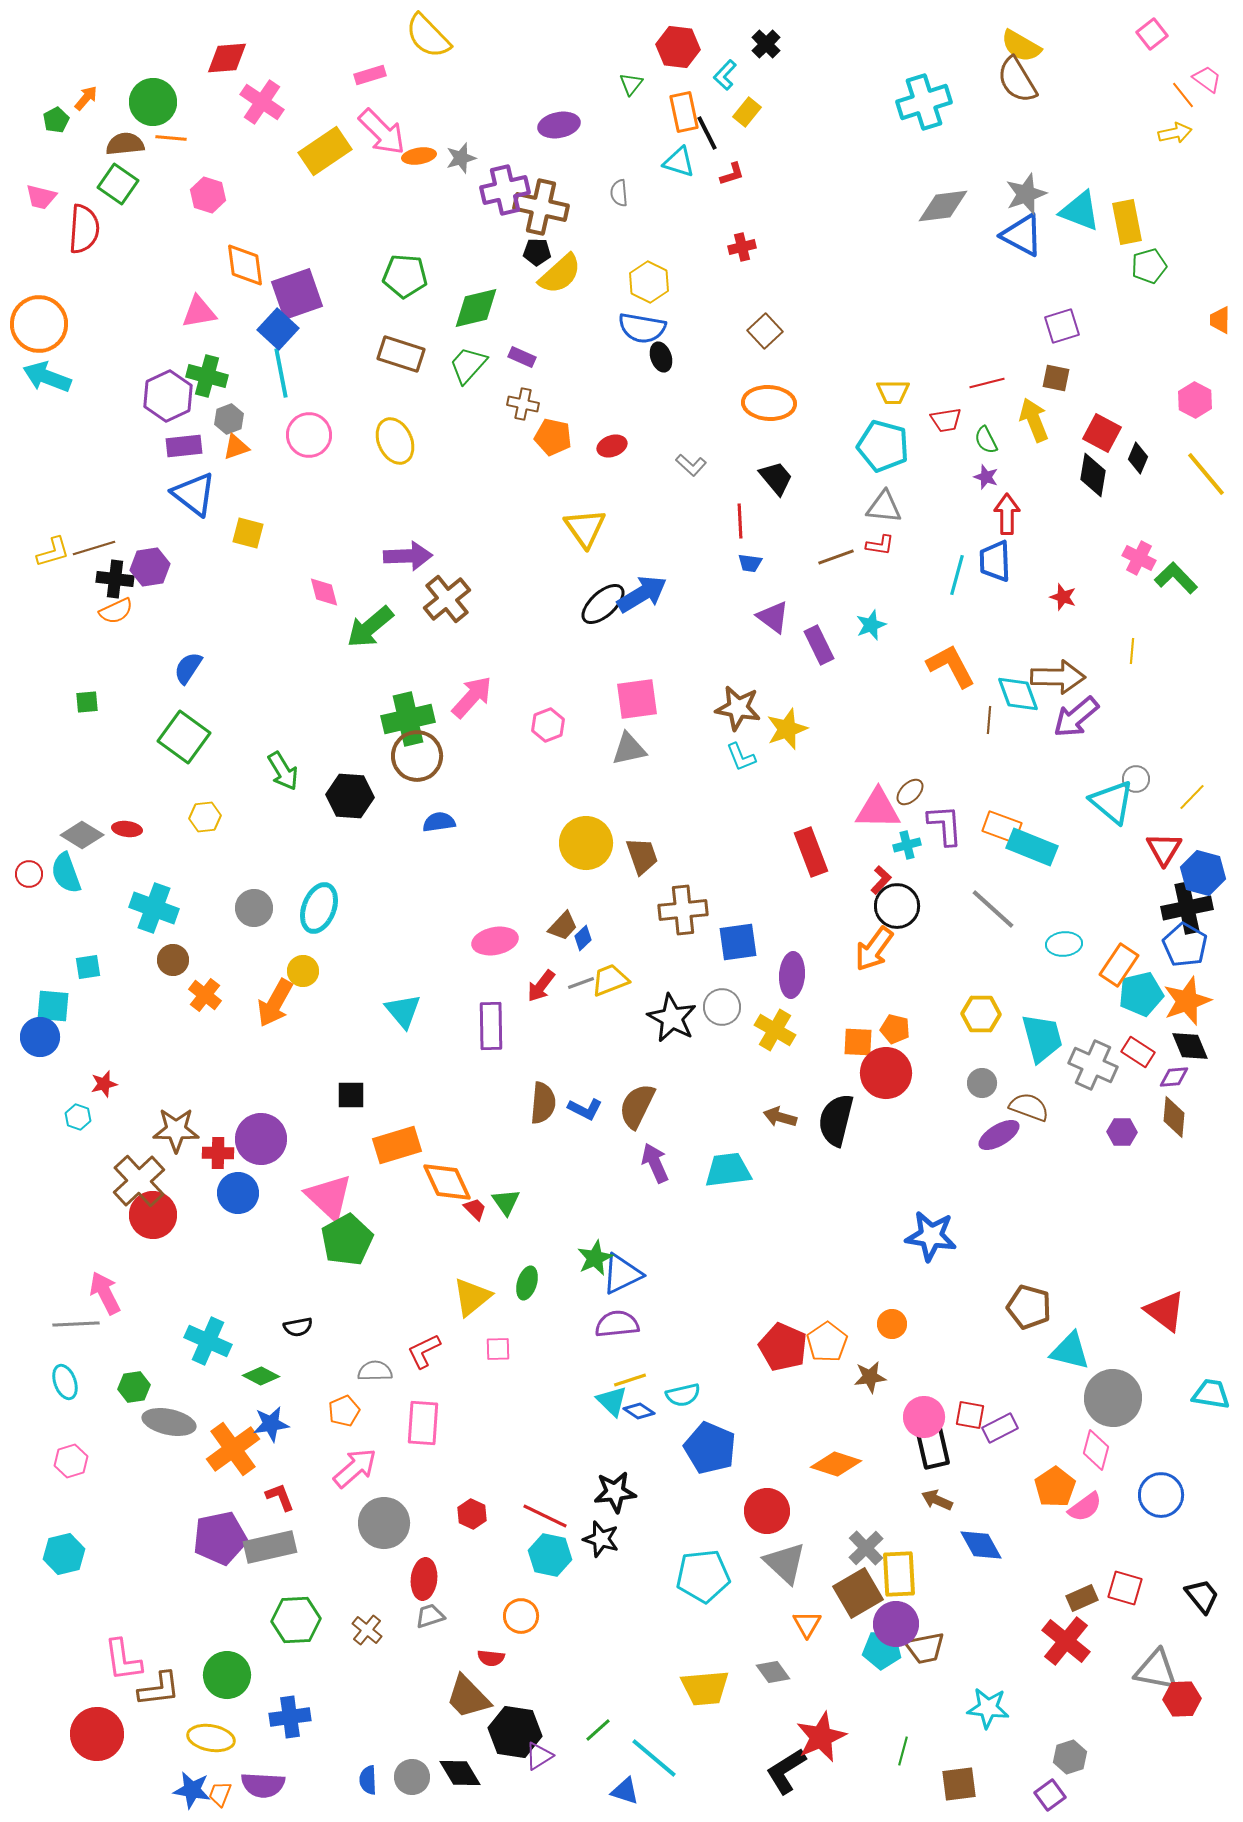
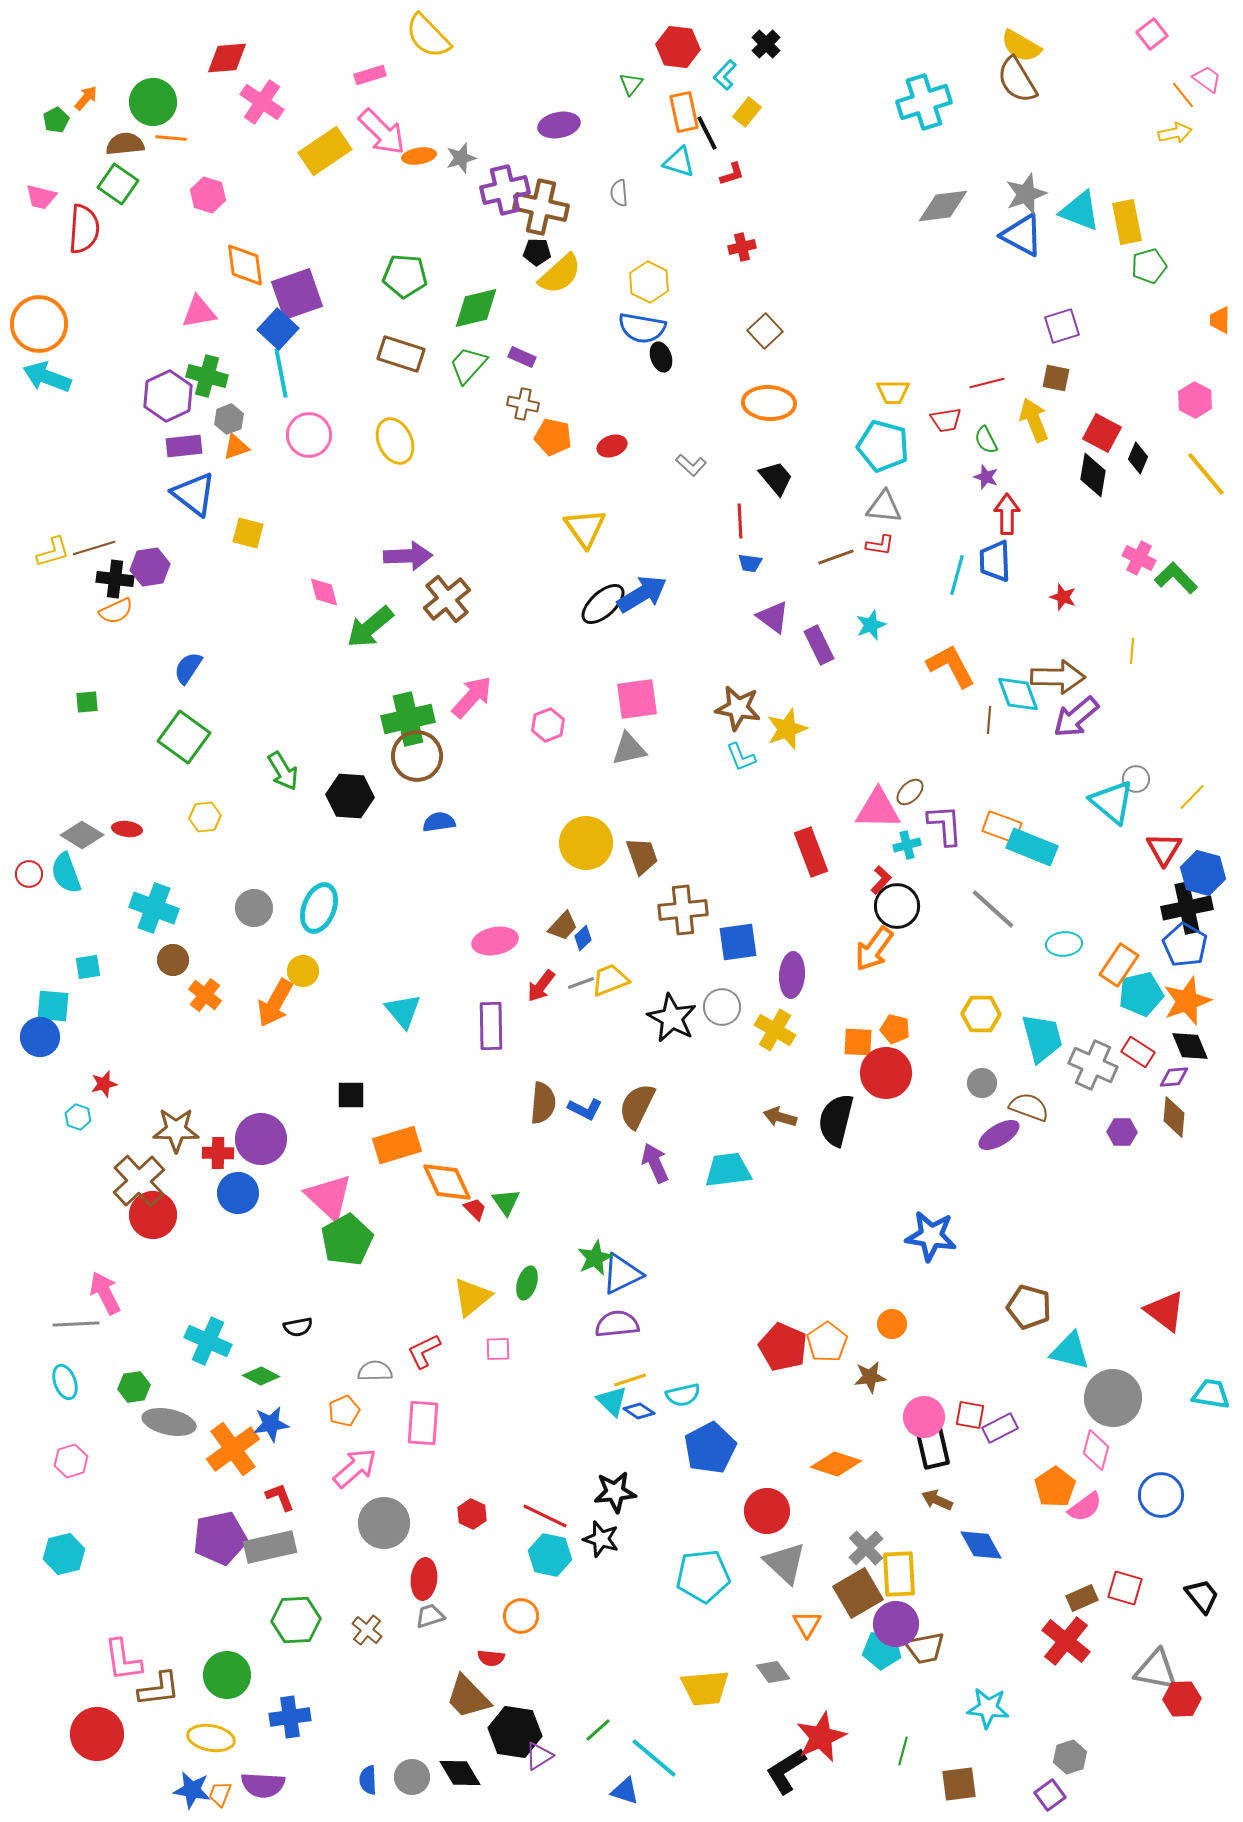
blue pentagon at (710, 1448): rotated 21 degrees clockwise
